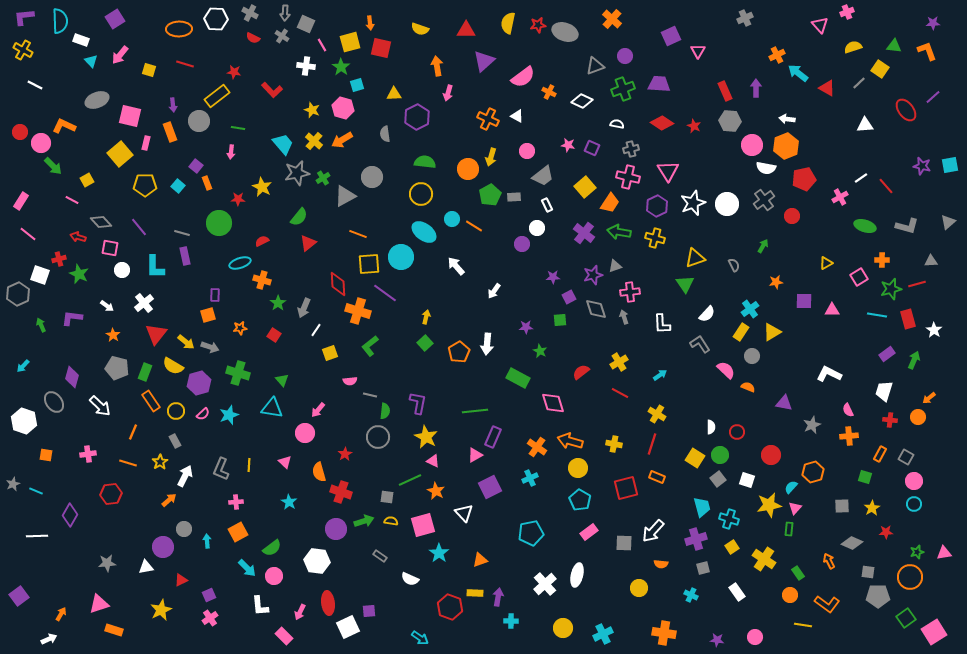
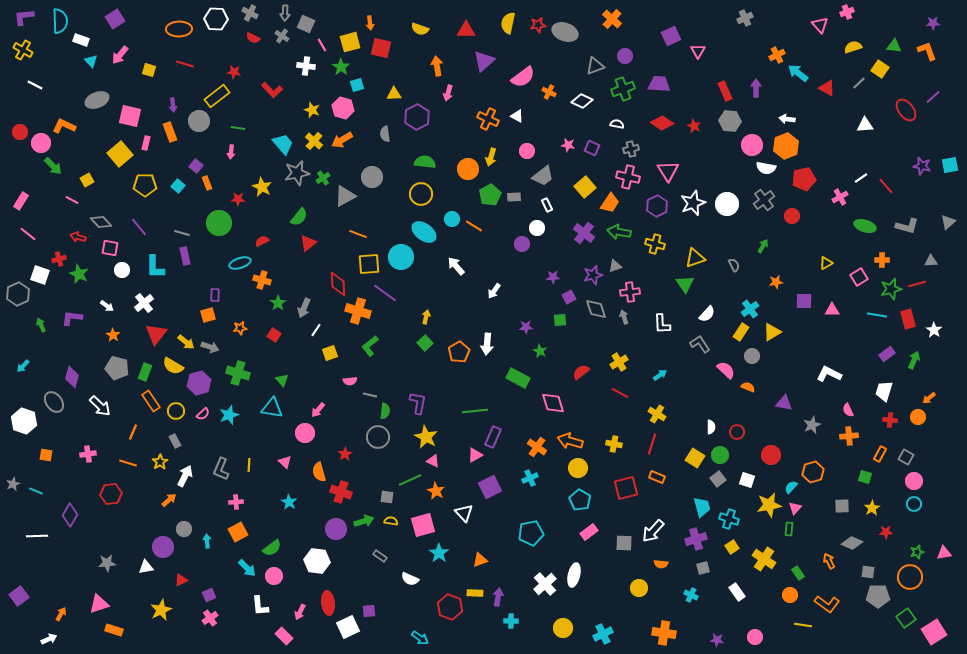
yellow cross at (655, 238): moved 6 px down
white ellipse at (577, 575): moved 3 px left
